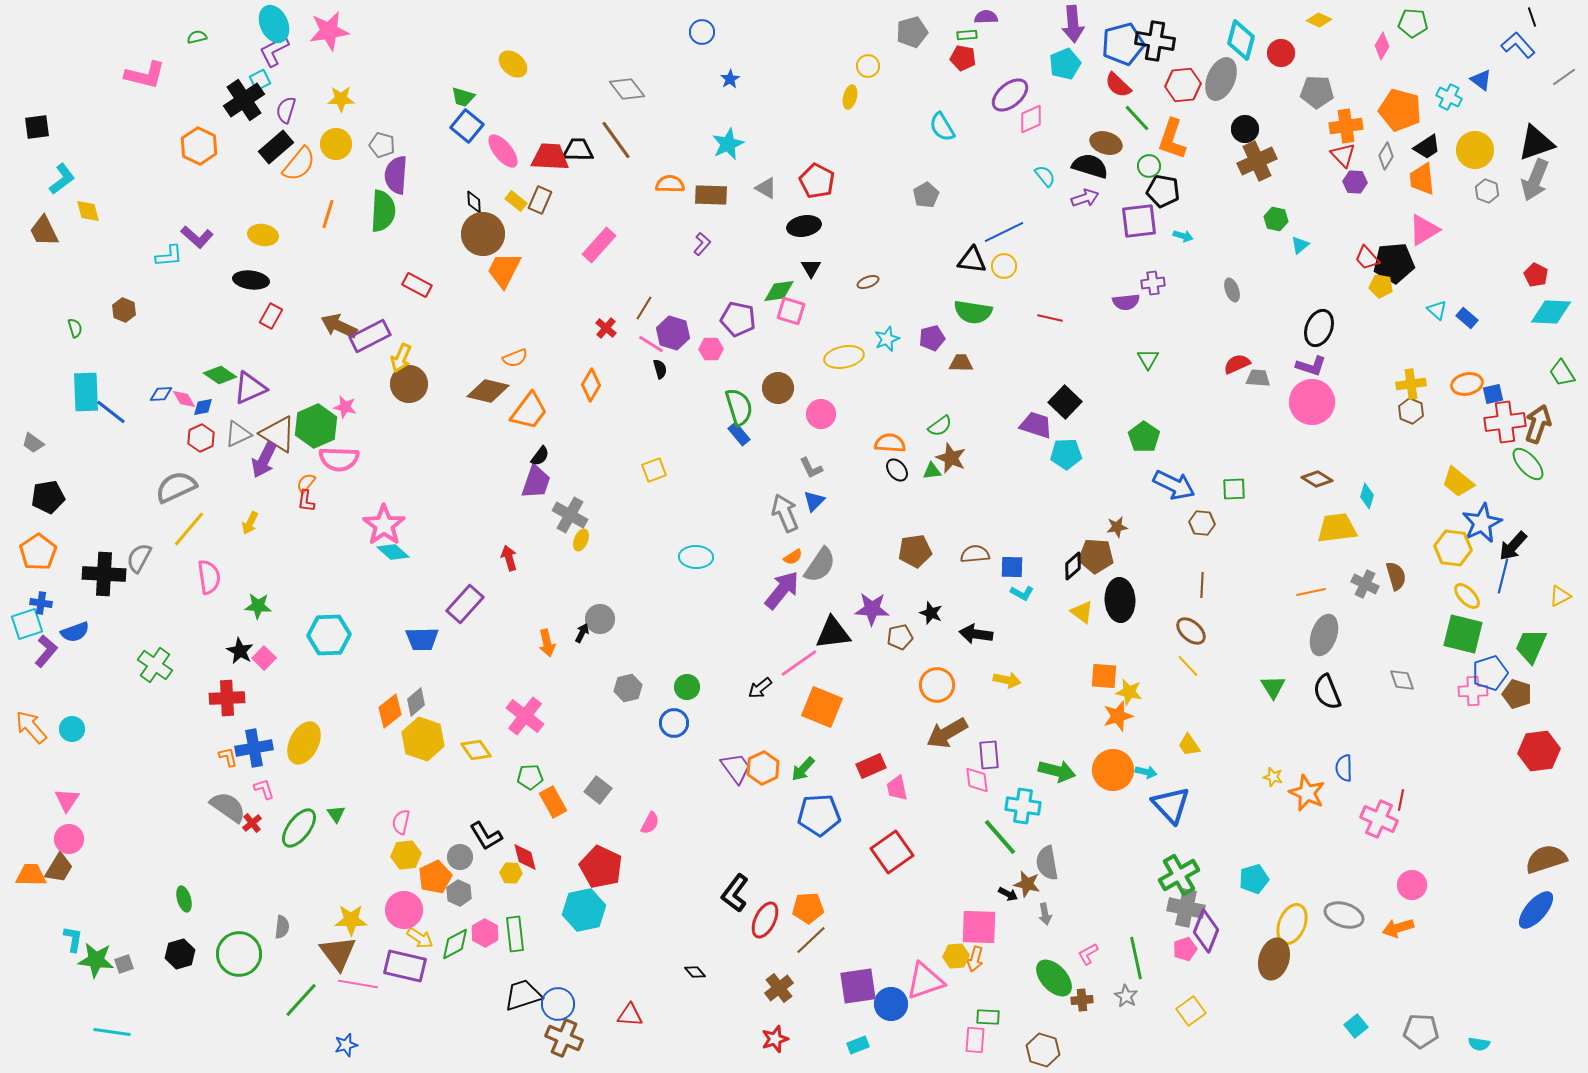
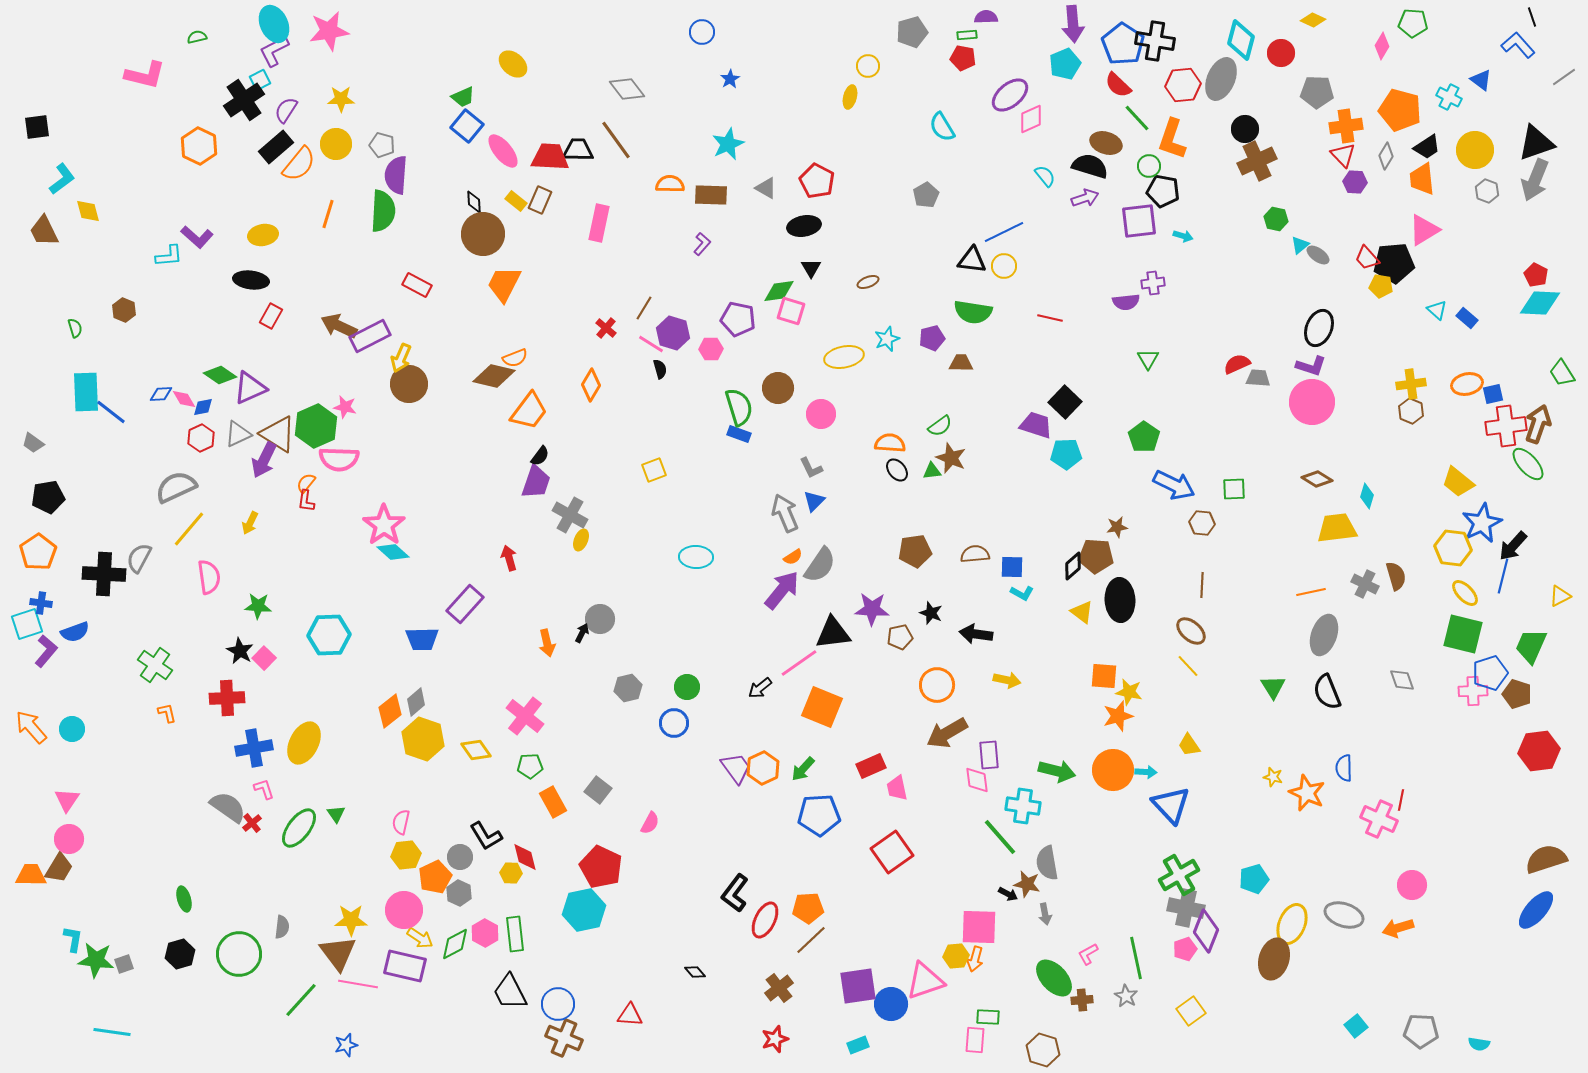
yellow diamond at (1319, 20): moved 6 px left
blue pentagon at (1123, 44): rotated 24 degrees counterclockwise
green trapezoid at (463, 97): rotated 40 degrees counterclockwise
purple semicircle at (286, 110): rotated 16 degrees clockwise
yellow ellipse at (263, 235): rotated 20 degrees counterclockwise
pink rectangle at (599, 245): moved 22 px up; rotated 30 degrees counterclockwise
orange trapezoid at (504, 270): moved 14 px down
gray ellipse at (1232, 290): moved 86 px right, 35 px up; rotated 35 degrees counterclockwise
cyan diamond at (1551, 312): moved 11 px left, 9 px up
brown diamond at (488, 391): moved 6 px right, 15 px up
red cross at (1505, 422): moved 1 px right, 4 px down
blue rectangle at (739, 434): rotated 30 degrees counterclockwise
yellow ellipse at (1467, 596): moved 2 px left, 3 px up
orange L-shape at (228, 757): moved 61 px left, 44 px up
cyan arrow at (1146, 772): rotated 10 degrees counterclockwise
green pentagon at (530, 777): moved 11 px up
black trapezoid at (523, 995): moved 13 px left, 3 px up; rotated 99 degrees counterclockwise
